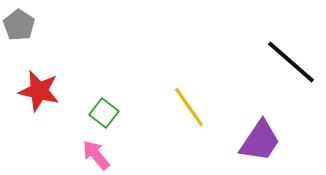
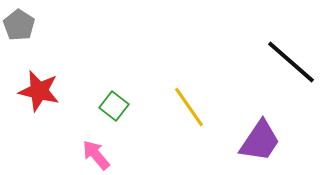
green square: moved 10 px right, 7 px up
